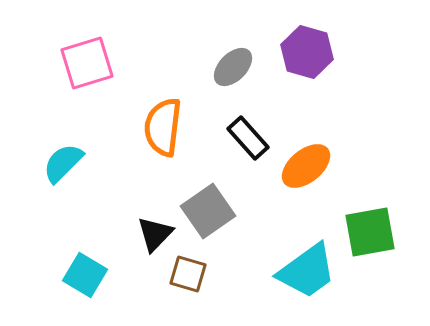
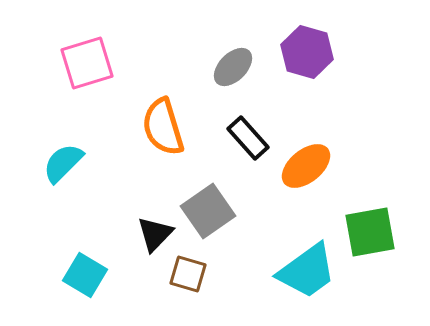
orange semicircle: rotated 24 degrees counterclockwise
